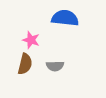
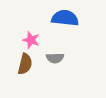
gray semicircle: moved 8 px up
